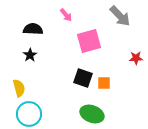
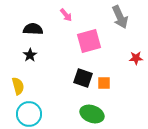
gray arrow: moved 1 px down; rotated 20 degrees clockwise
yellow semicircle: moved 1 px left, 2 px up
